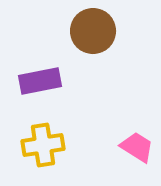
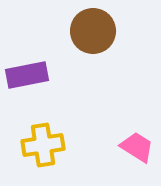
purple rectangle: moved 13 px left, 6 px up
